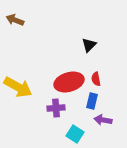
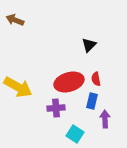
purple arrow: moved 2 px right, 1 px up; rotated 78 degrees clockwise
